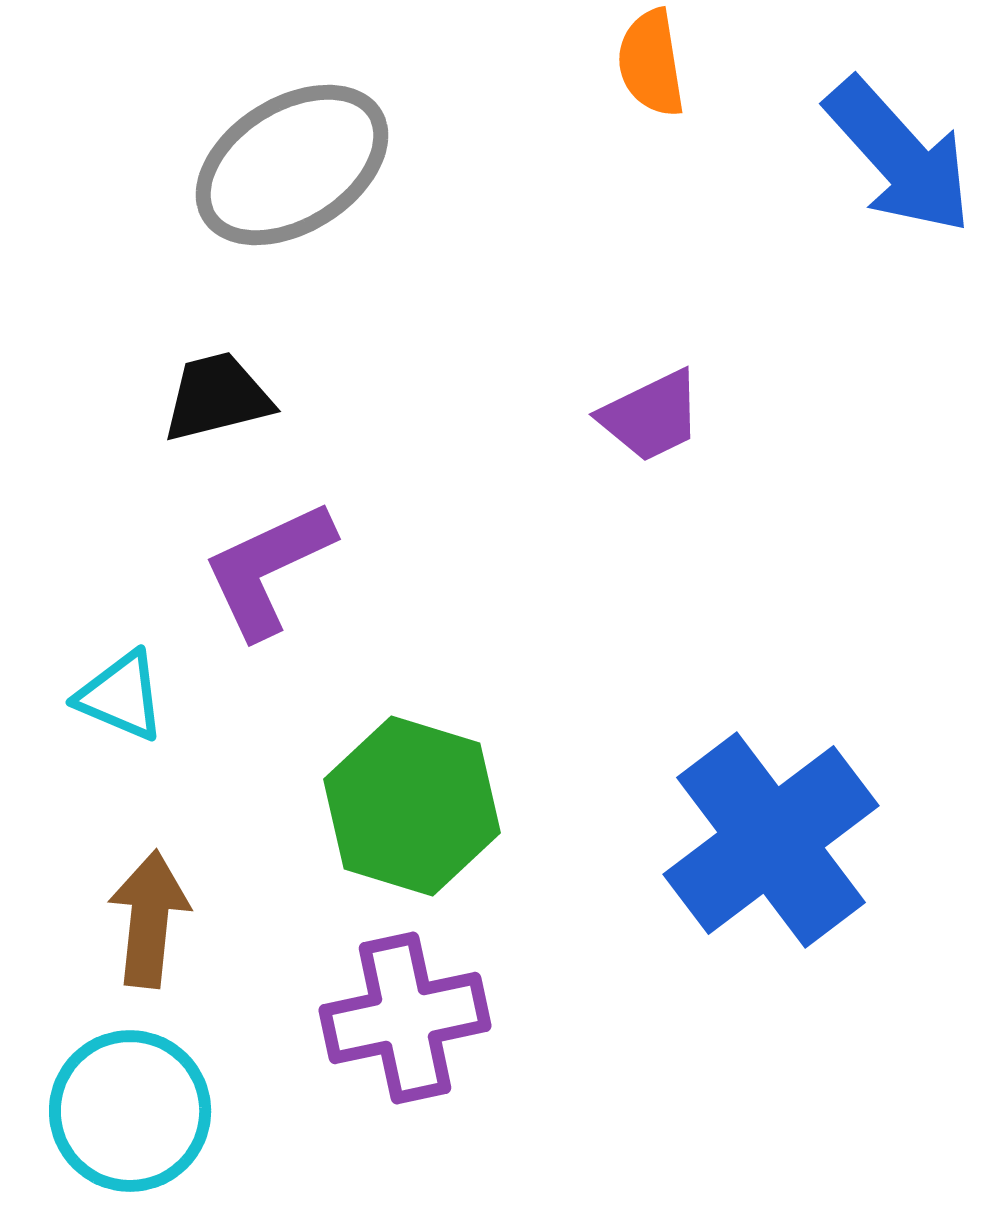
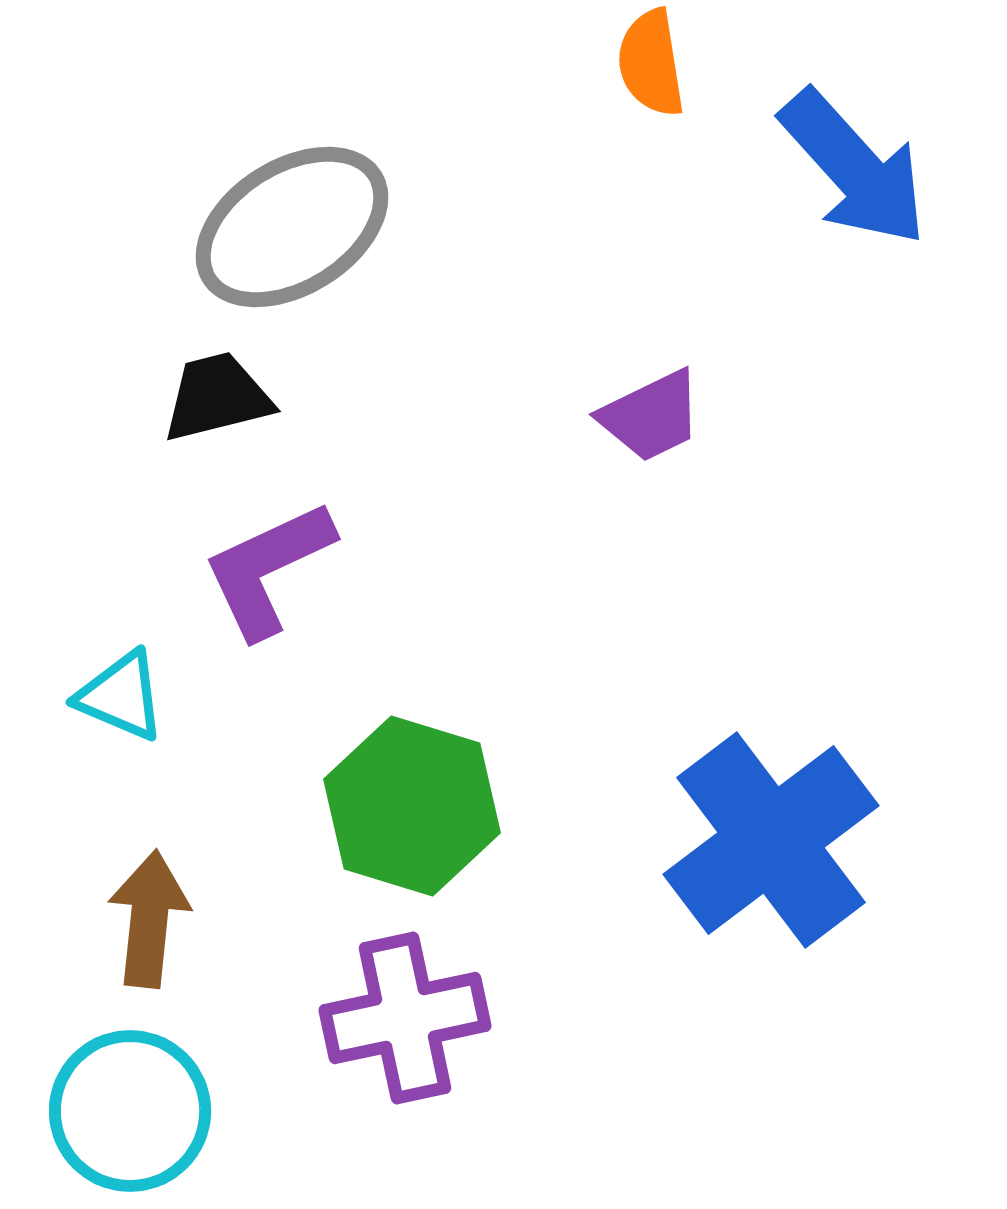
blue arrow: moved 45 px left, 12 px down
gray ellipse: moved 62 px down
